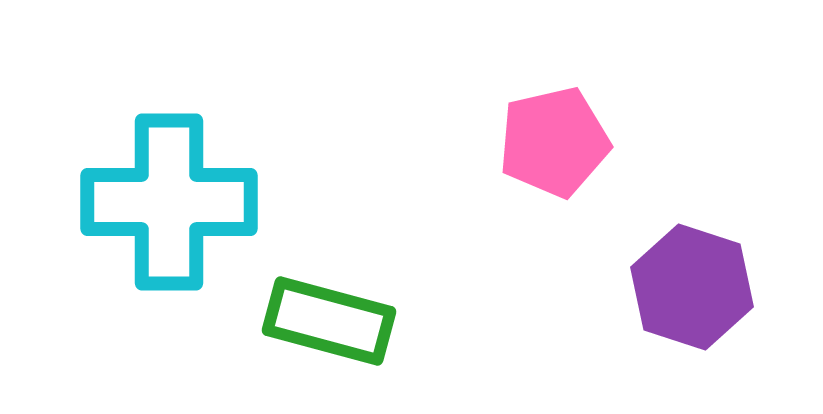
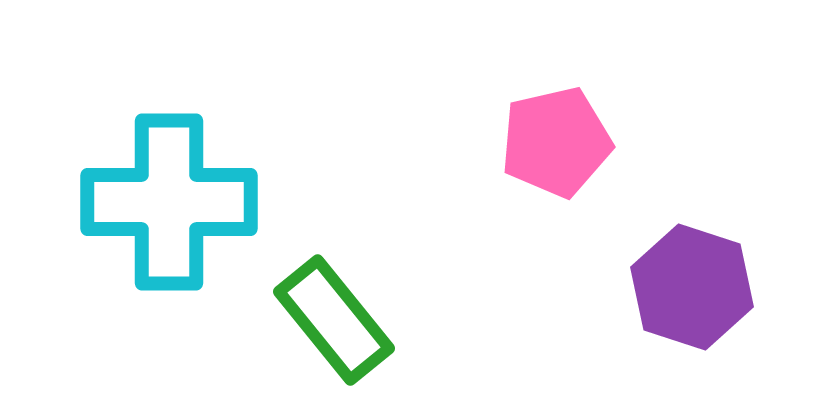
pink pentagon: moved 2 px right
green rectangle: moved 5 px right, 1 px up; rotated 36 degrees clockwise
